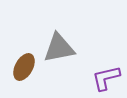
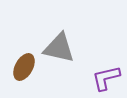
gray triangle: rotated 24 degrees clockwise
